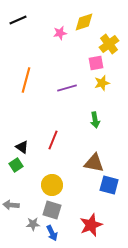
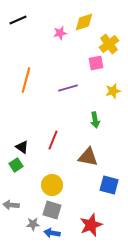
yellow star: moved 11 px right, 8 px down
purple line: moved 1 px right
brown triangle: moved 6 px left, 6 px up
blue arrow: rotated 126 degrees clockwise
